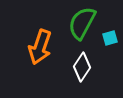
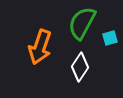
white diamond: moved 2 px left
